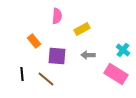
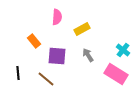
pink semicircle: moved 1 px down
gray arrow: rotated 56 degrees clockwise
black line: moved 4 px left, 1 px up
